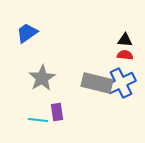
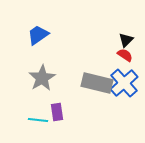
blue trapezoid: moved 11 px right, 2 px down
black triangle: moved 1 px right; rotated 49 degrees counterclockwise
red semicircle: rotated 28 degrees clockwise
blue cross: moved 3 px right; rotated 16 degrees counterclockwise
